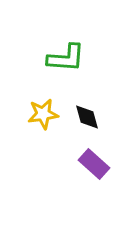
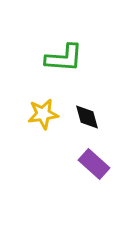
green L-shape: moved 2 px left
